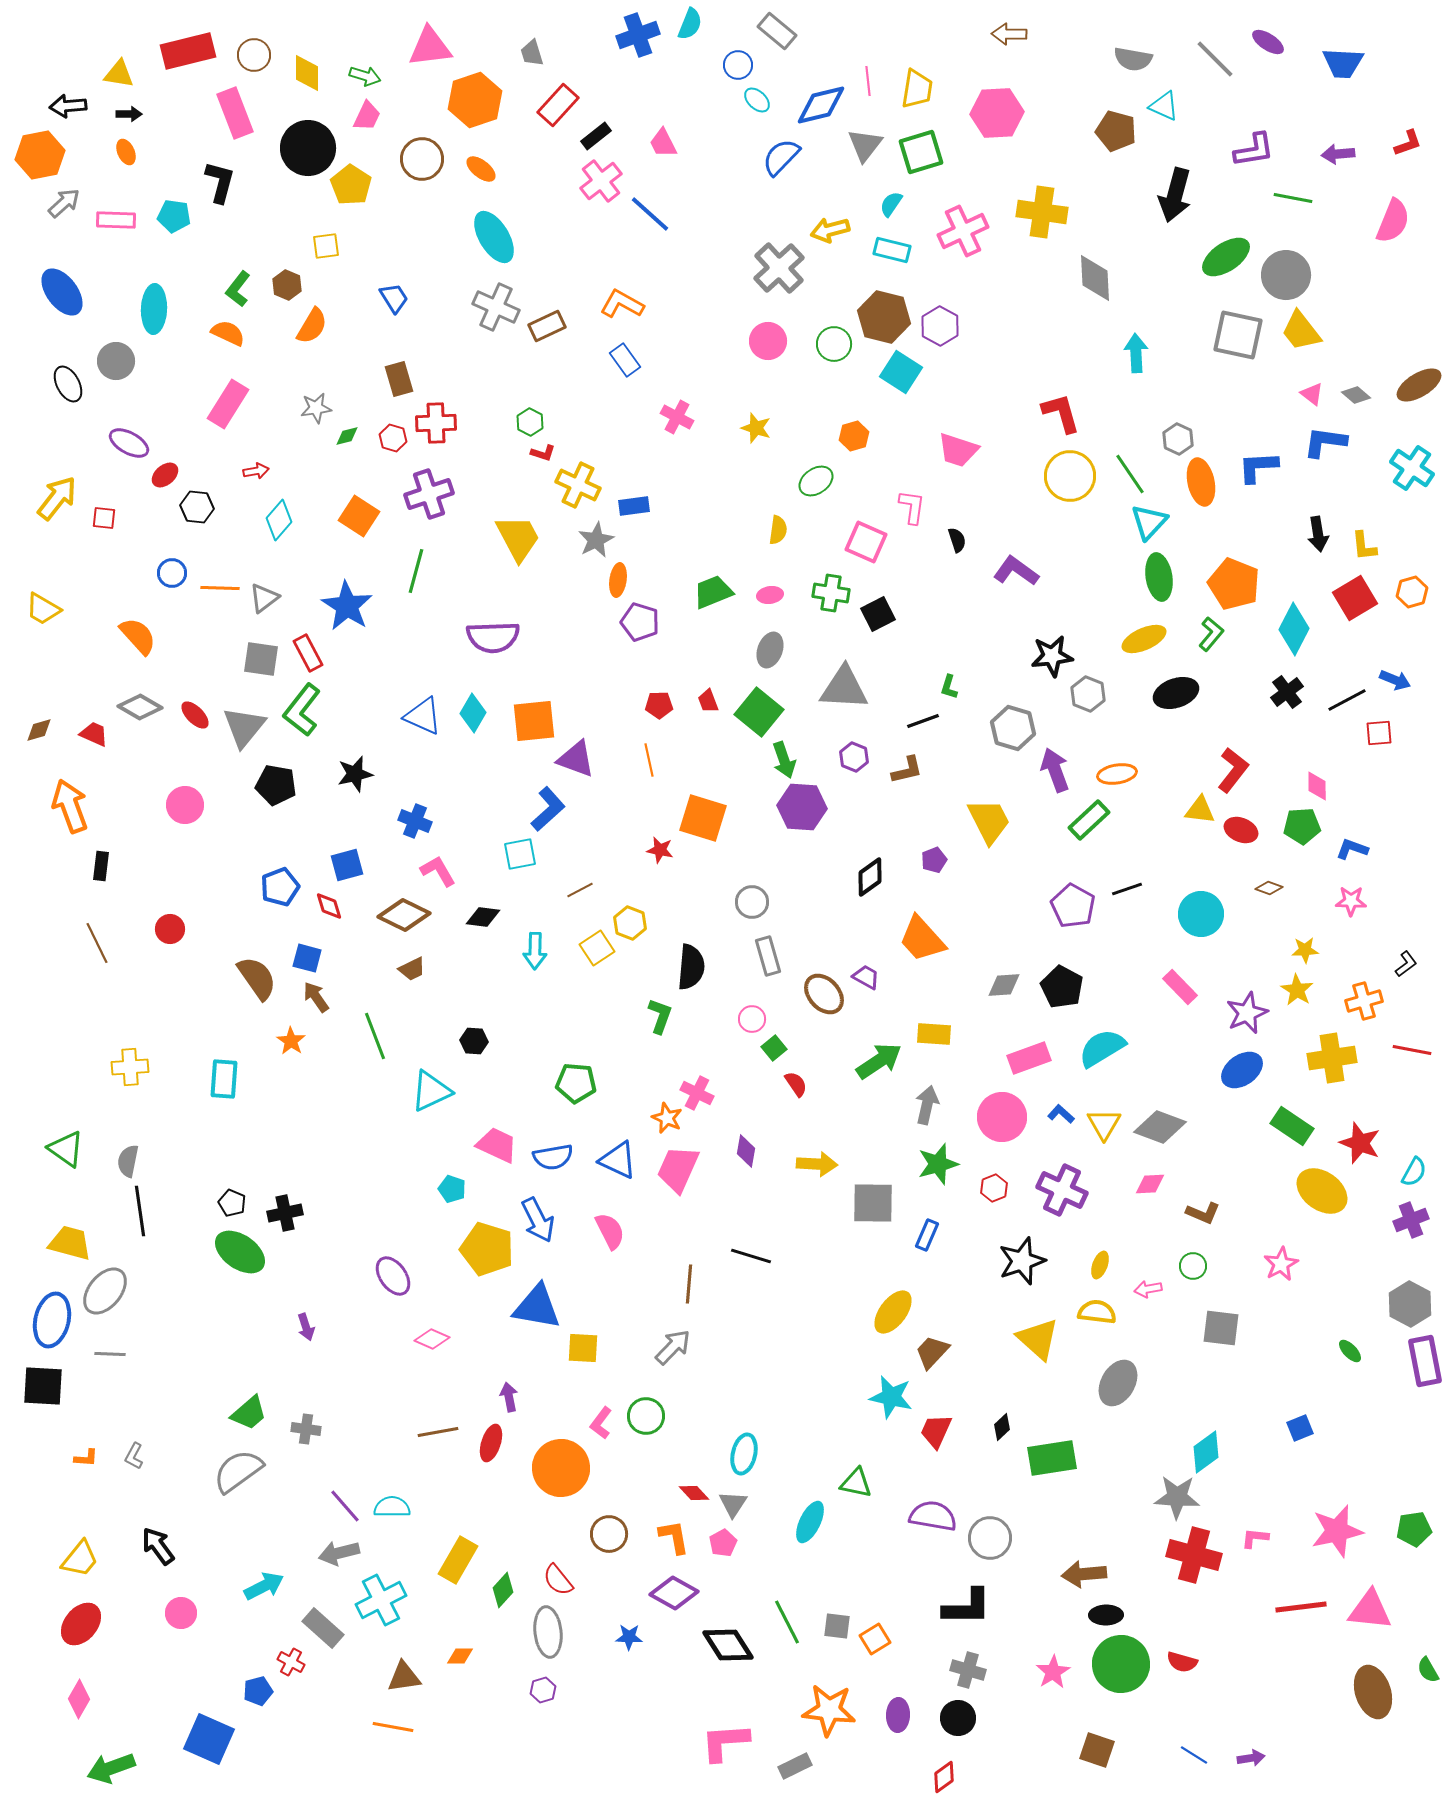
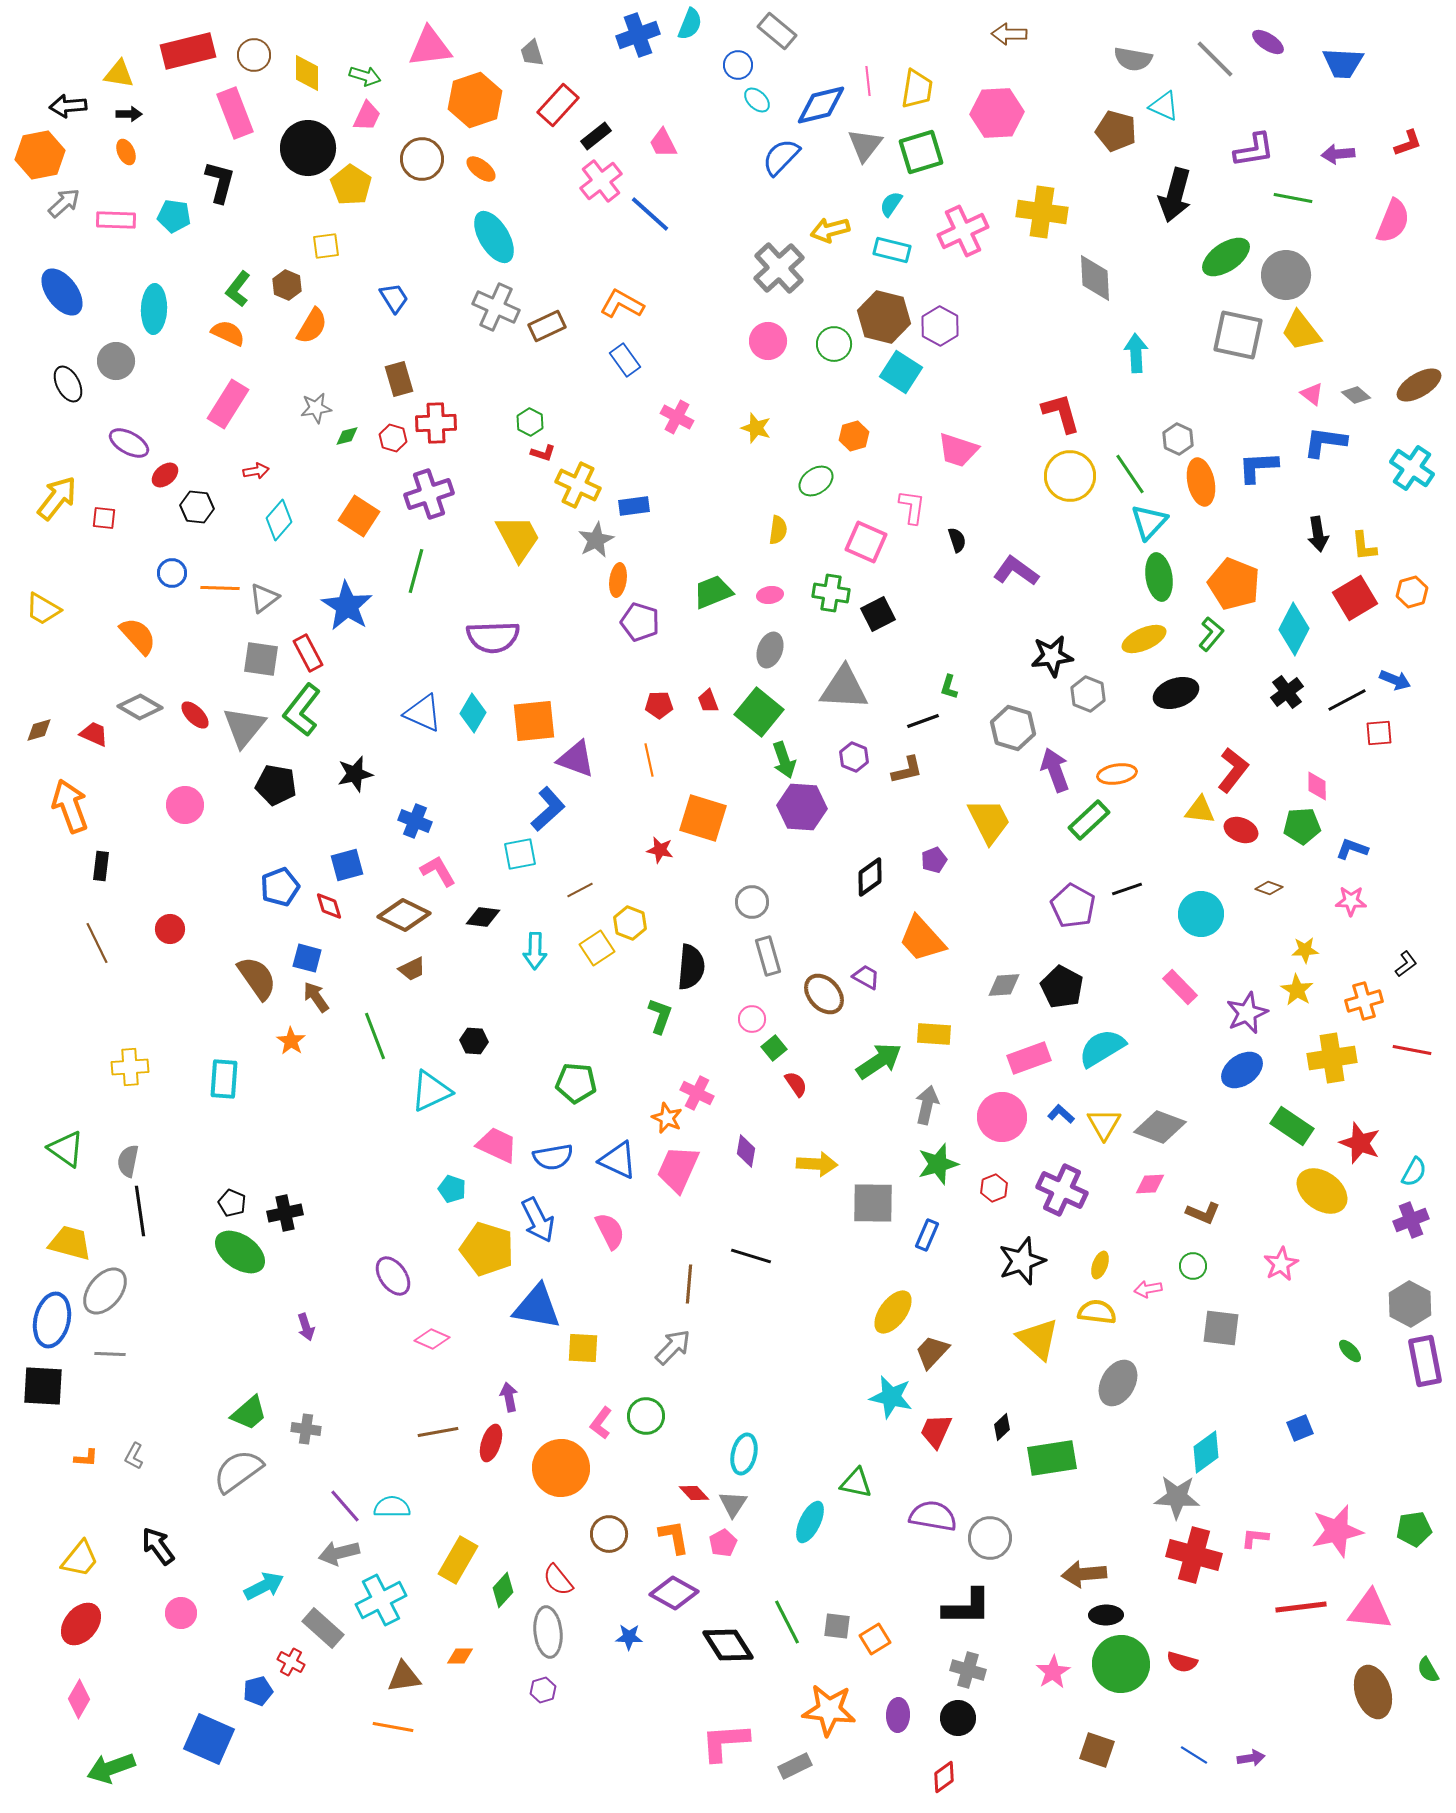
blue triangle at (423, 716): moved 3 px up
